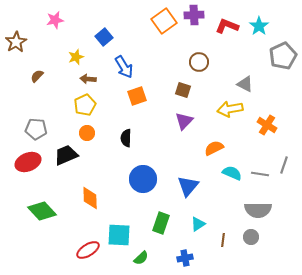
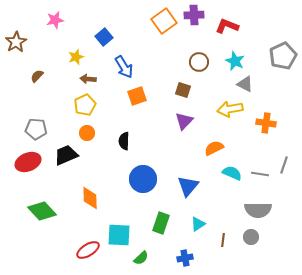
cyan star at (259, 26): moved 24 px left, 35 px down; rotated 12 degrees counterclockwise
orange cross at (267, 125): moved 1 px left, 2 px up; rotated 24 degrees counterclockwise
black semicircle at (126, 138): moved 2 px left, 3 px down
